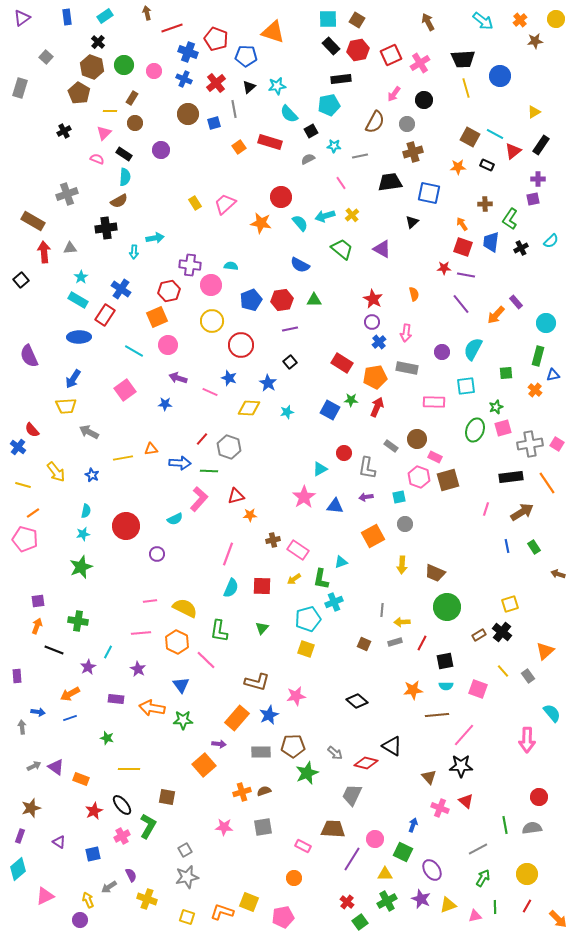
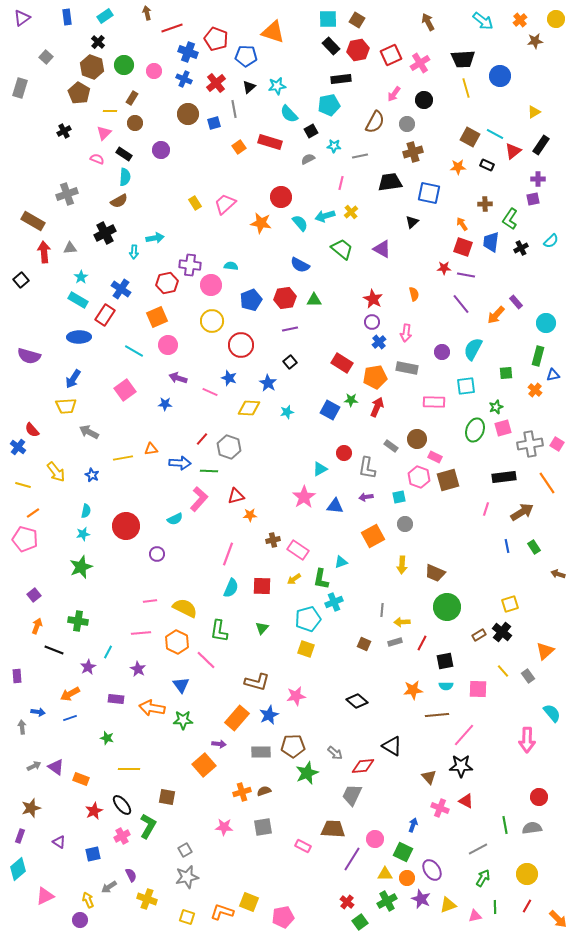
pink line at (341, 183): rotated 48 degrees clockwise
yellow cross at (352, 215): moved 1 px left, 3 px up
black cross at (106, 228): moved 1 px left, 5 px down; rotated 20 degrees counterclockwise
red hexagon at (169, 291): moved 2 px left, 8 px up
red hexagon at (282, 300): moved 3 px right, 2 px up
purple semicircle at (29, 356): rotated 50 degrees counterclockwise
black rectangle at (511, 477): moved 7 px left
purple square at (38, 601): moved 4 px left, 6 px up; rotated 32 degrees counterclockwise
pink square at (478, 689): rotated 18 degrees counterclockwise
red diamond at (366, 763): moved 3 px left, 3 px down; rotated 20 degrees counterclockwise
red triangle at (466, 801): rotated 14 degrees counterclockwise
orange circle at (294, 878): moved 113 px right
